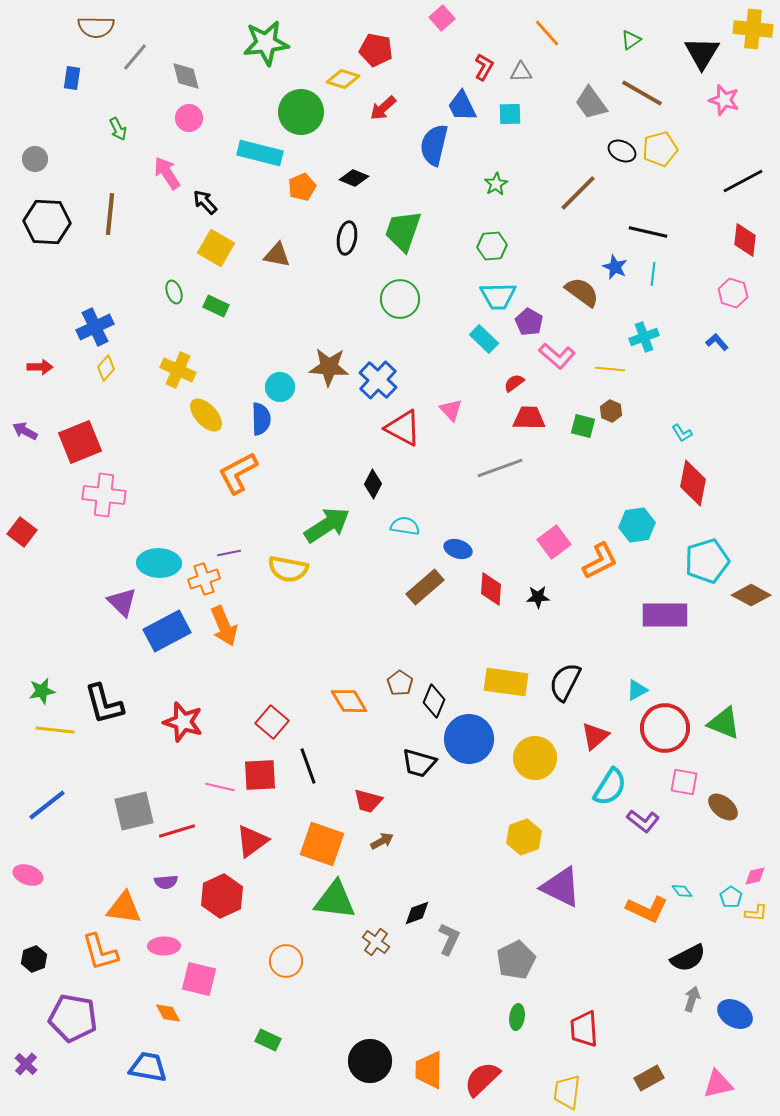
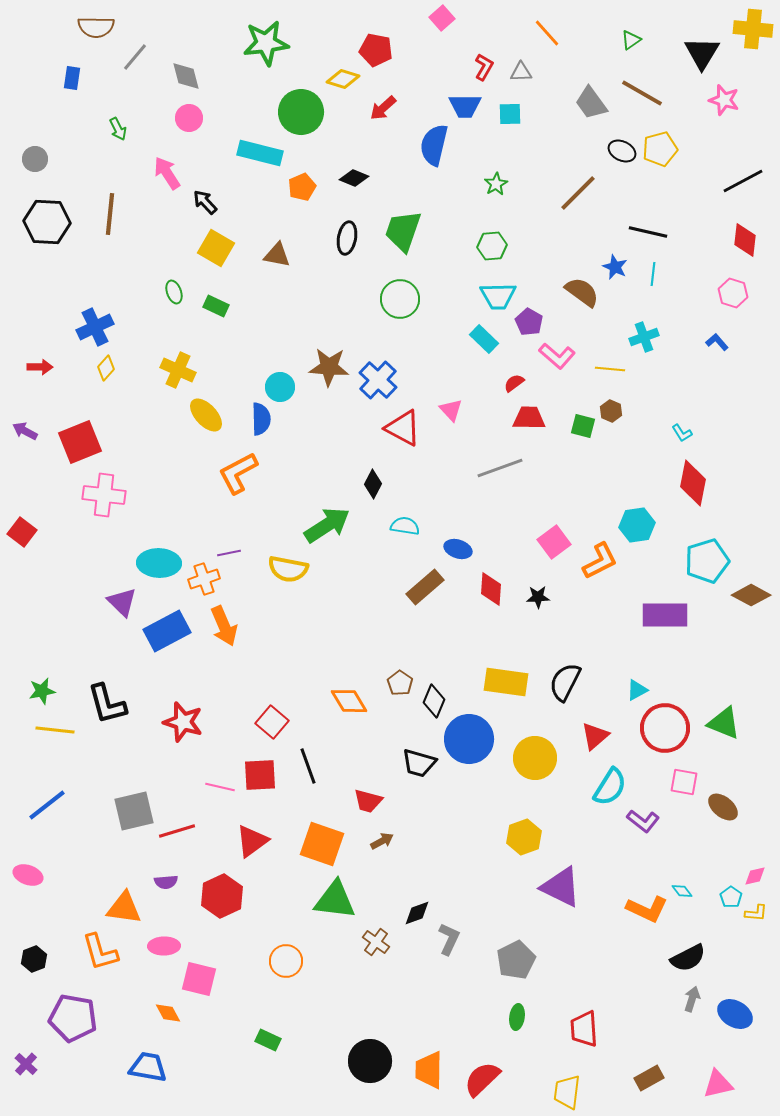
blue trapezoid at (462, 106): moved 3 px right; rotated 64 degrees counterclockwise
black L-shape at (104, 704): moved 3 px right
